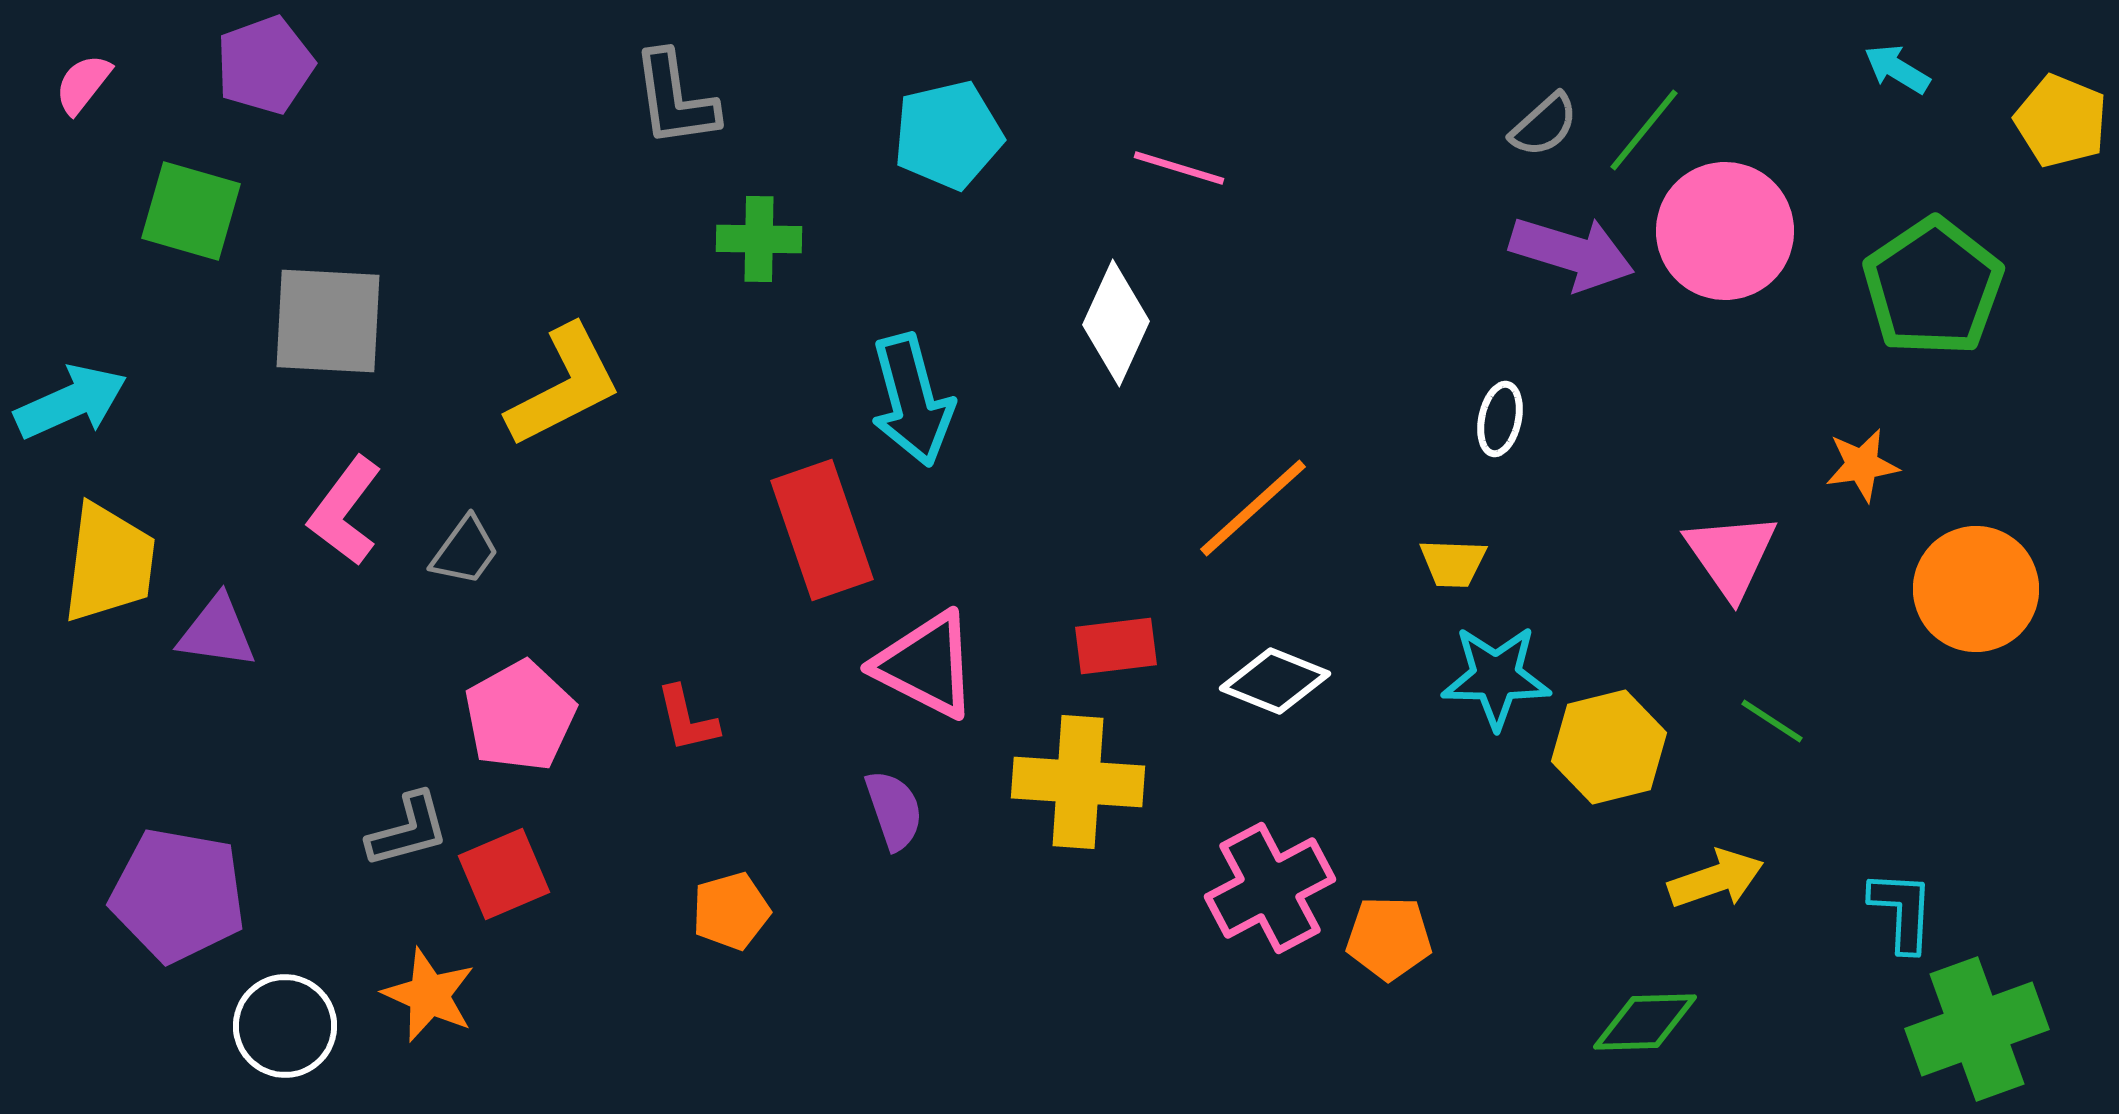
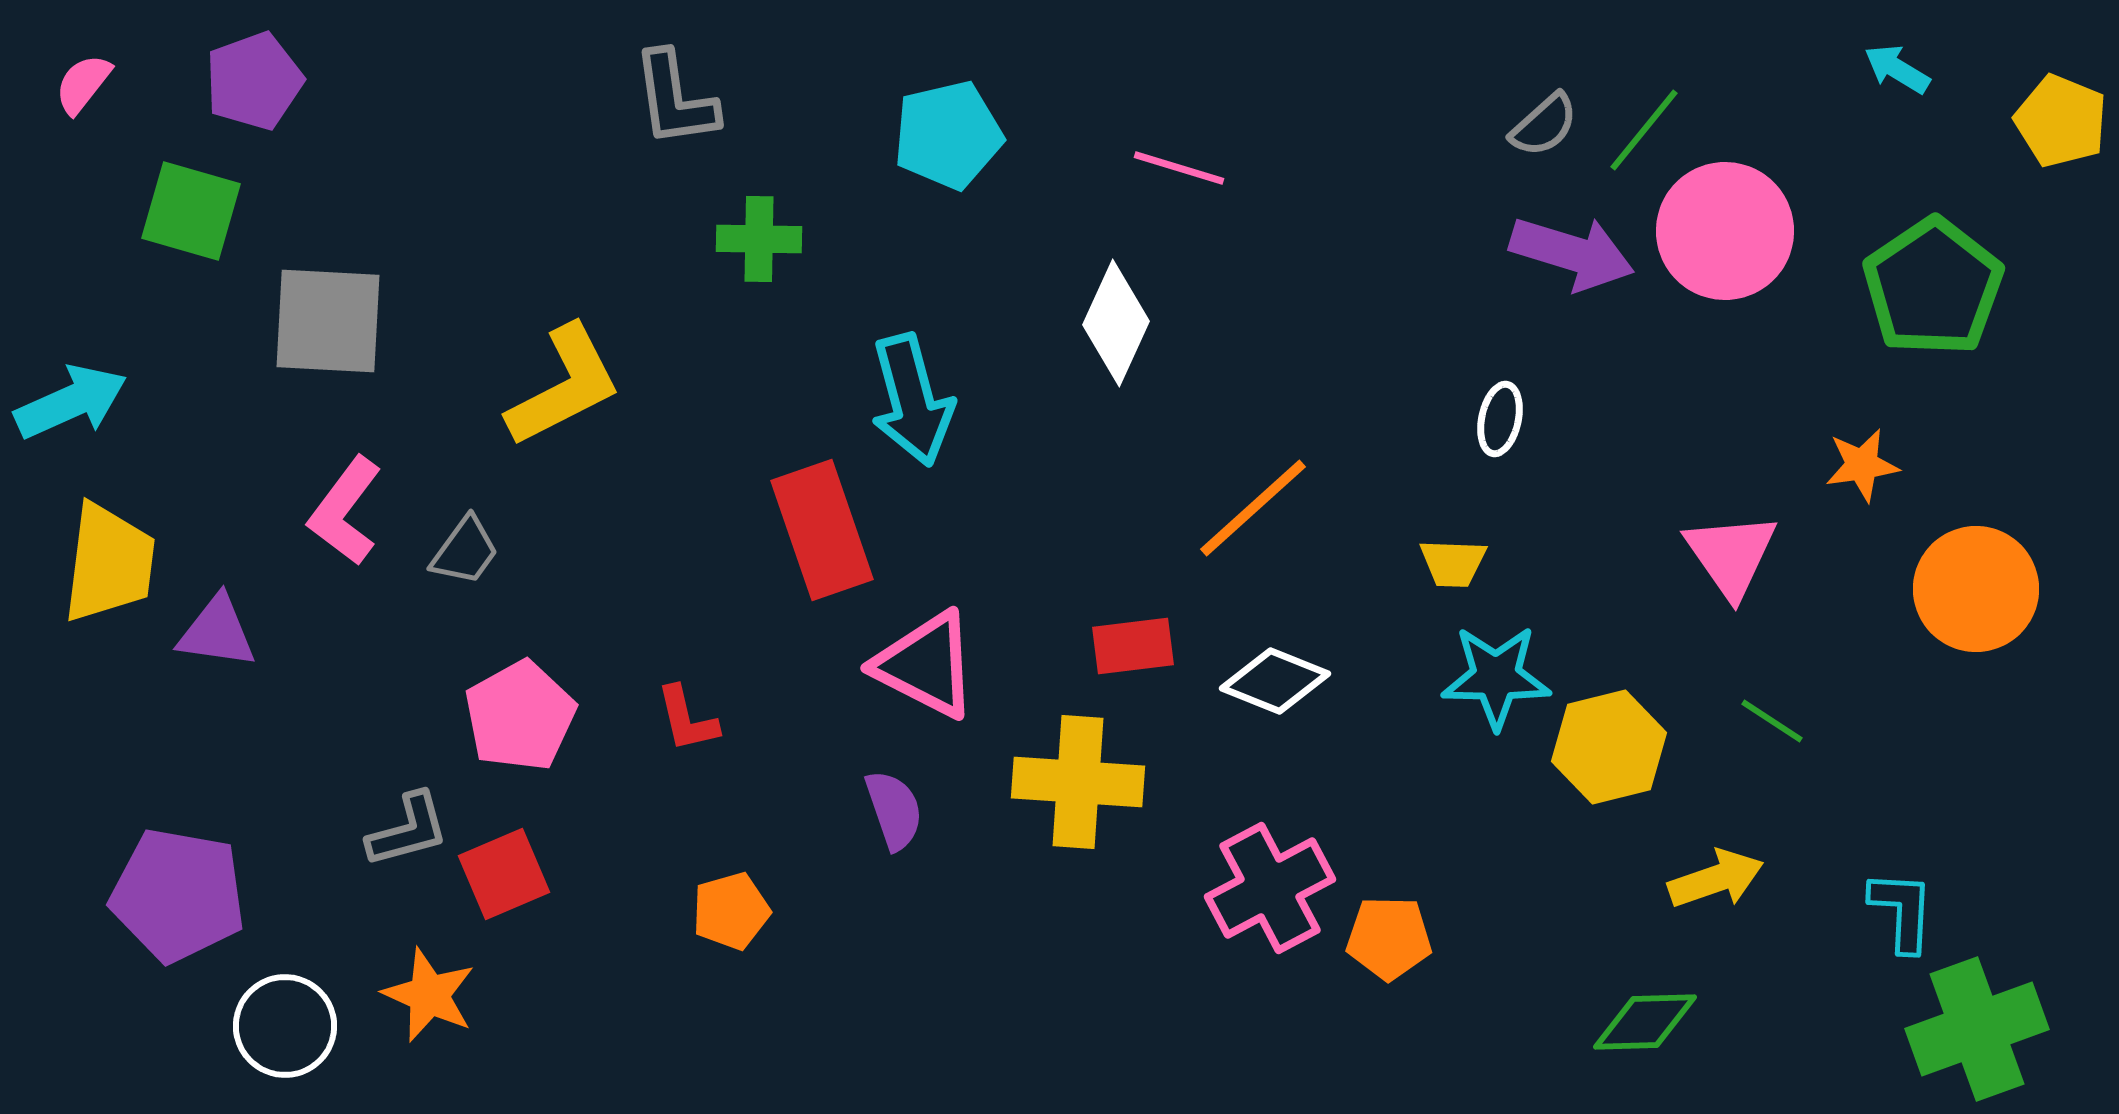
purple pentagon at (265, 65): moved 11 px left, 16 px down
red rectangle at (1116, 646): moved 17 px right
